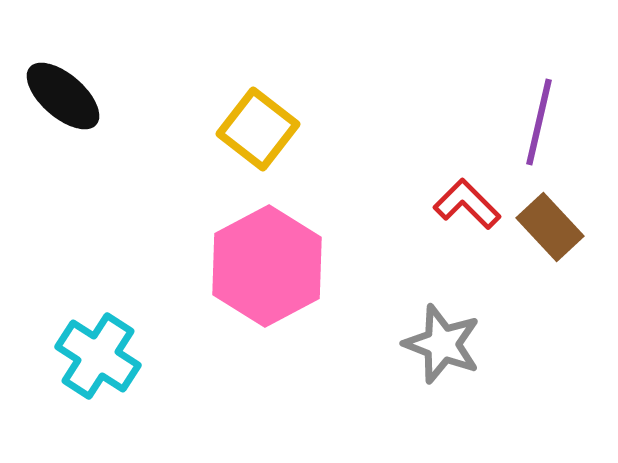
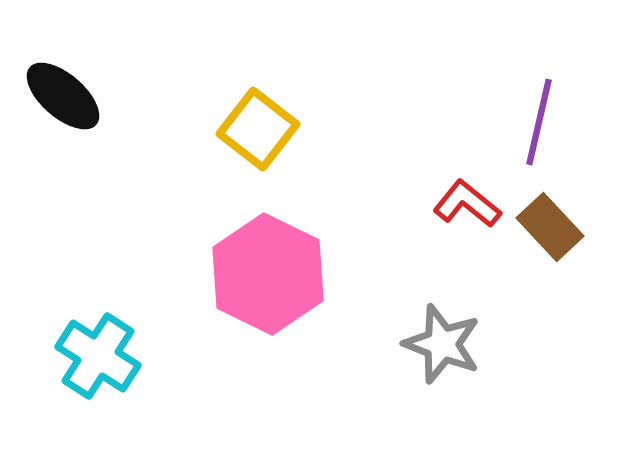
red L-shape: rotated 6 degrees counterclockwise
pink hexagon: moved 1 px right, 8 px down; rotated 6 degrees counterclockwise
